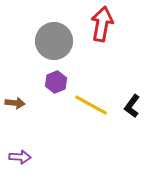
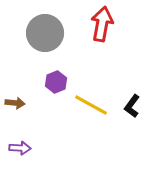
gray circle: moved 9 px left, 8 px up
purple arrow: moved 9 px up
